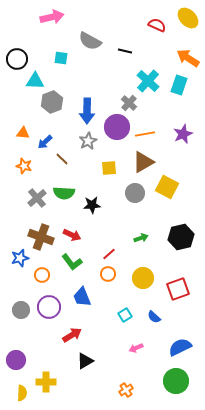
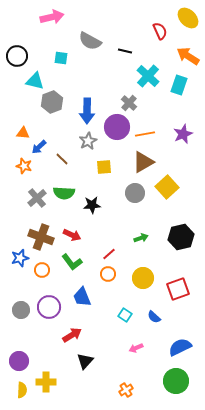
red semicircle at (157, 25): moved 3 px right, 6 px down; rotated 42 degrees clockwise
orange arrow at (188, 58): moved 2 px up
black circle at (17, 59): moved 3 px up
cyan triangle at (35, 81): rotated 12 degrees clockwise
cyan cross at (148, 81): moved 5 px up
blue arrow at (45, 142): moved 6 px left, 5 px down
yellow square at (109, 168): moved 5 px left, 1 px up
yellow square at (167, 187): rotated 20 degrees clockwise
orange circle at (42, 275): moved 5 px up
cyan square at (125, 315): rotated 24 degrees counterclockwise
purple circle at (16, 360): moved 3 px right, 1 px down
black triangle at (85, 361): rotated 18 degrees counterclockwise
yellow semicircle at (22, 393): moved 3 px up
